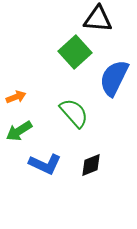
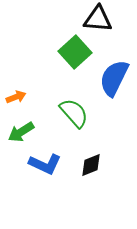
green arrow: moved 2 px right, 1 px down
